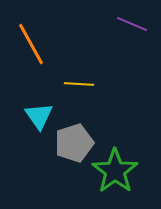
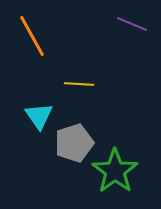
orange line: moved 1 px right, 8 px up
